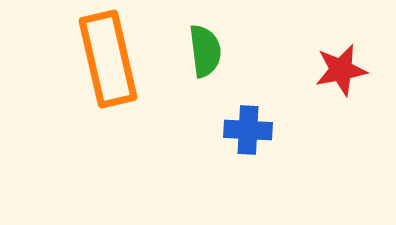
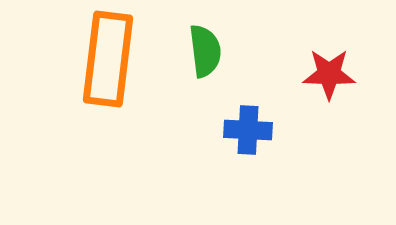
orange rectangle: rotated 20 degrees clockwise
red star: moved 12 px left, 4 px down; rotated 12 degrees clockwise
